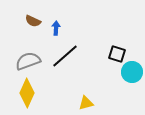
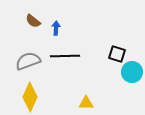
brown semicircle: rotated 14 degrees clockwise
black line: rotated 40 degrees clockwise
yellow diamond: moved 3 px right, 4 px down
yellow triangle: rotated 14 degrees clockwise
